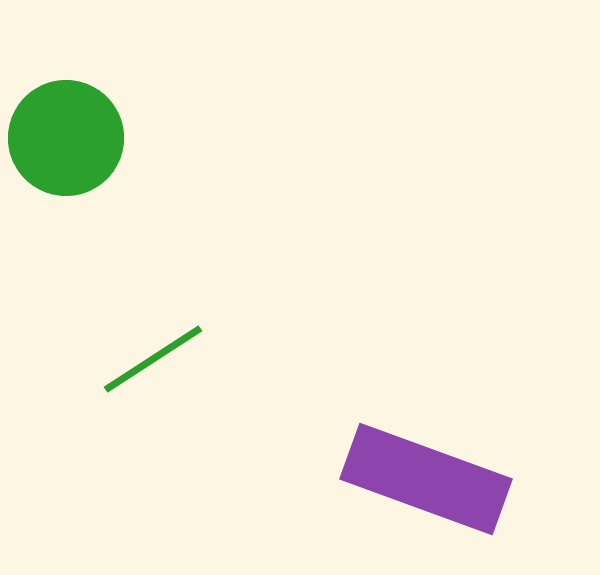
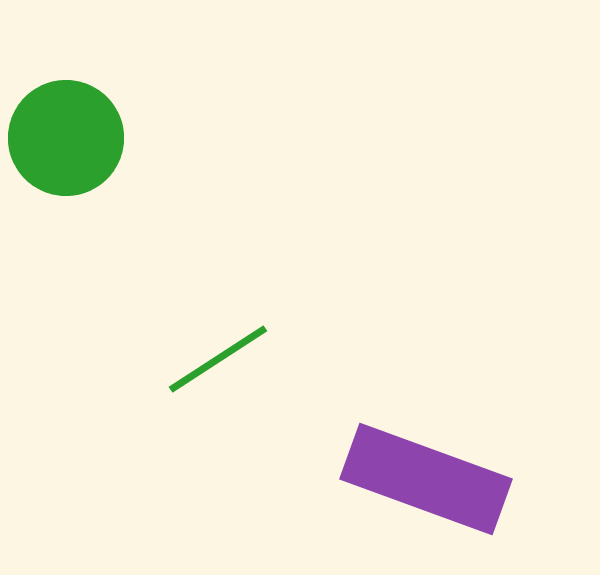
green line: moved 65 px right
